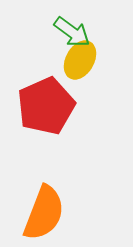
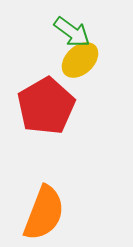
yellow ellipse: rotated 18 degrees clockwise
red pentagon: rotated 6 degrees counterclockwise
